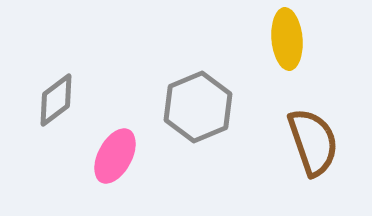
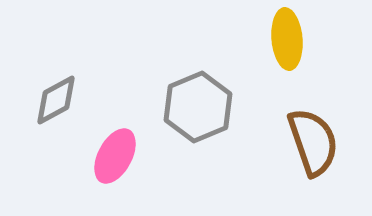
gray diamond: rotated 8 degrees clockwise
